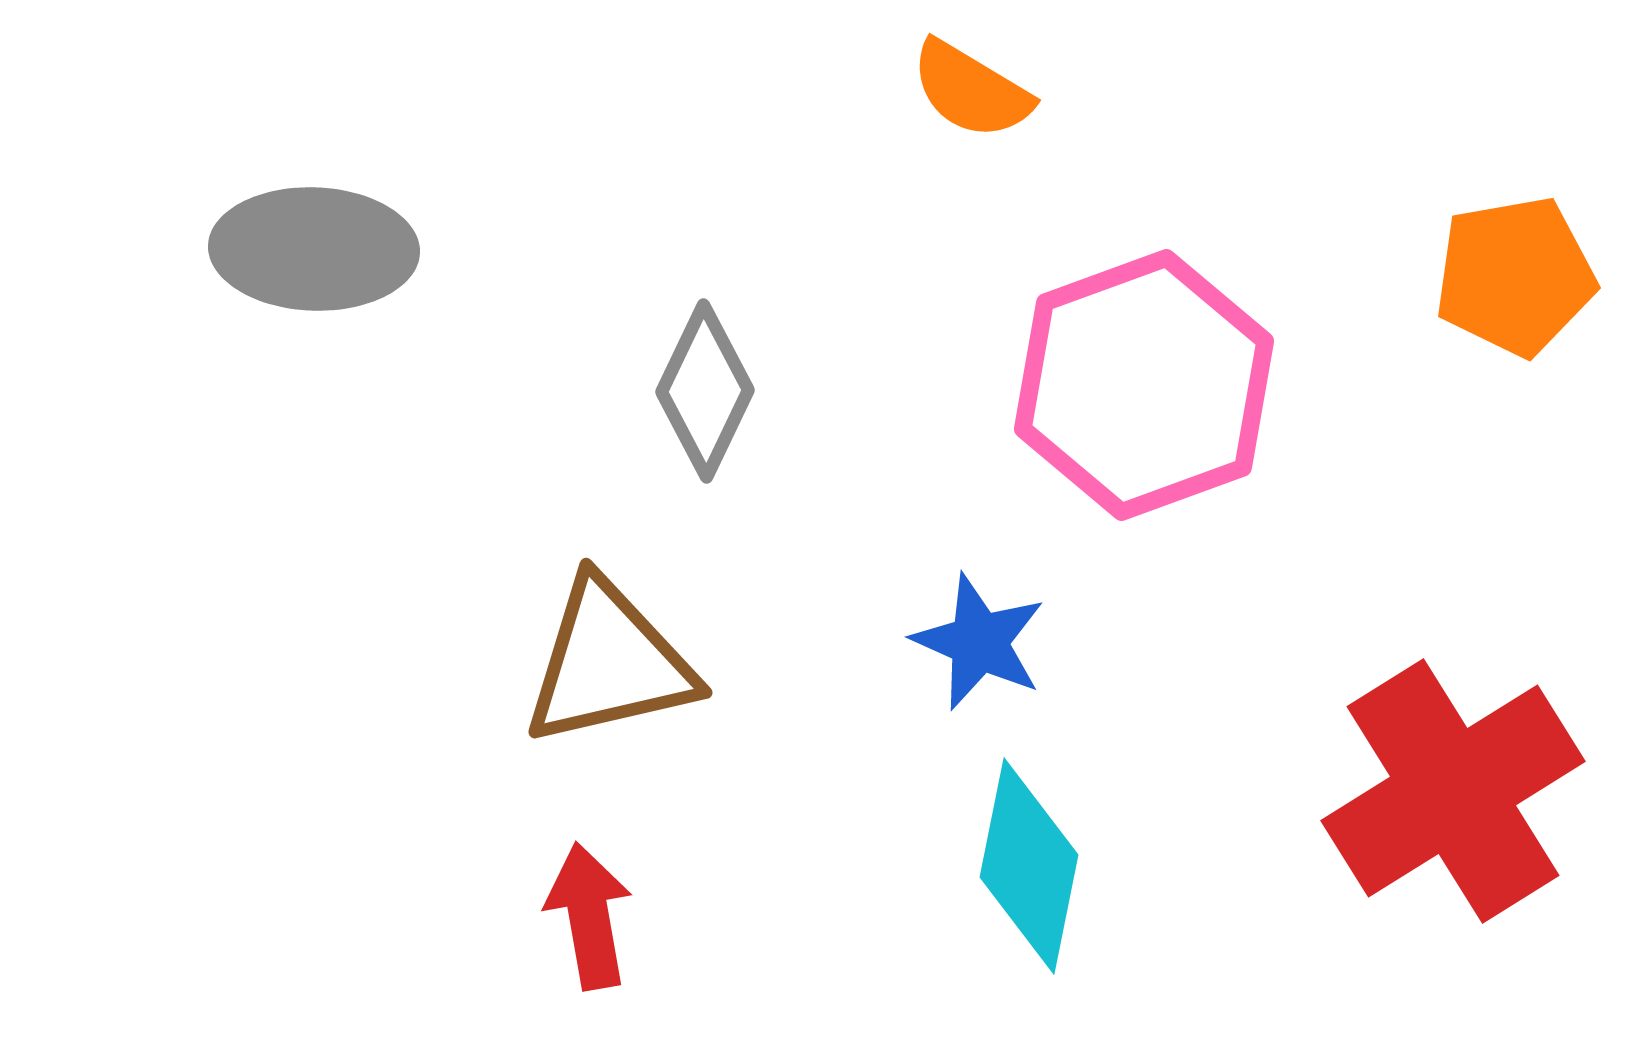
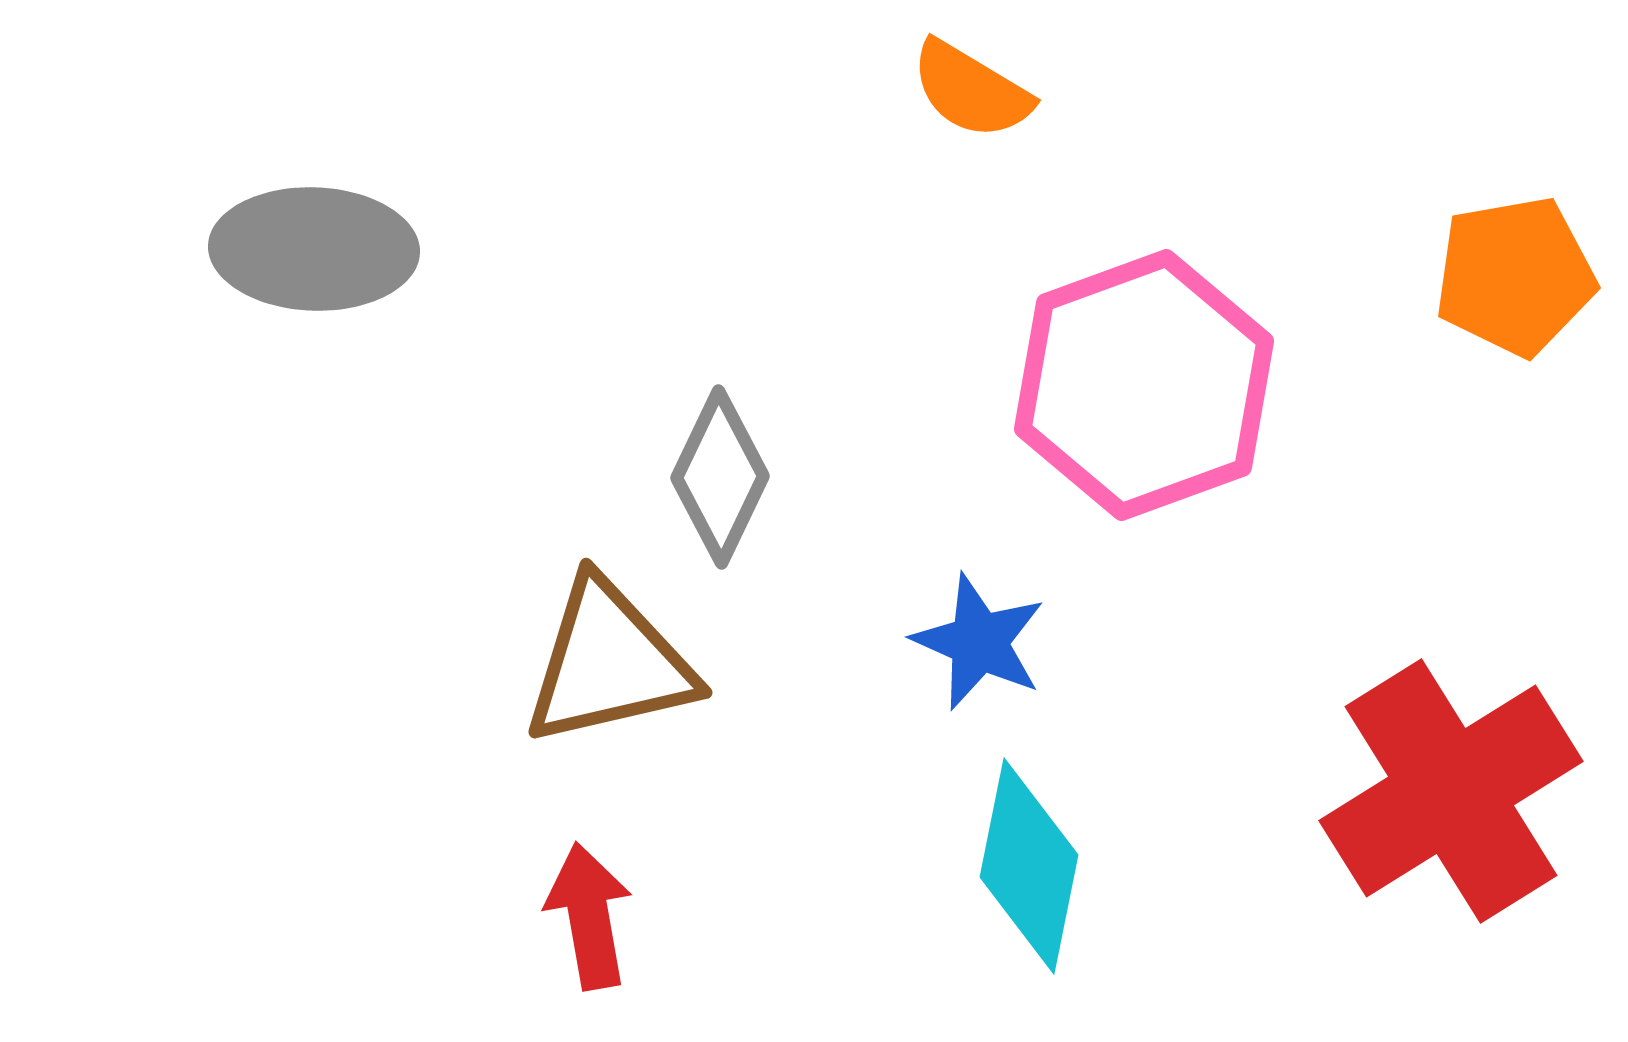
gray diamond: moved 15 px right, 86 px down
red cross: moved 2 px left
